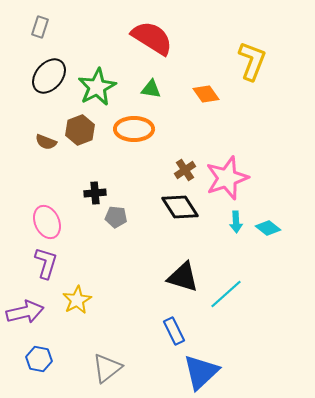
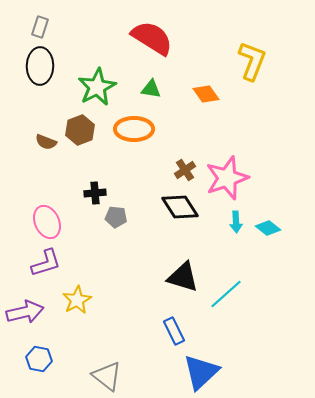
black ellipse: moved 9 px left, 10 px up; rotated 39 degrees counterclockwise
purple L-shape: rotated 56 degrees clockwise
gray triangle: moved 8 px down; rotated 44 degrees counterclockwise
